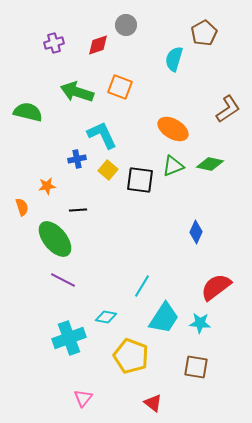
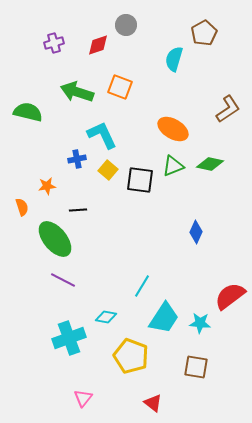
red semicircle: moved 14 px right, 9 px down
